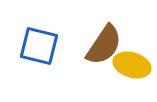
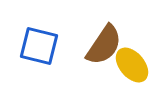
yellow ellipse: rotated 33 degrees clockwise
